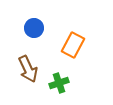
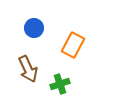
green cross: moved 1 px right, 1 px down
